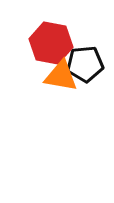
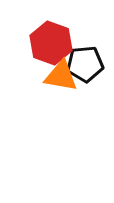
red hexagon: rotated 9 degrees clockwise
